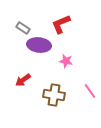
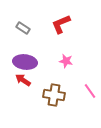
purple ellipse: moved 14 px left, 17 px down
red arrow: rotated 70 degrees clockwise
